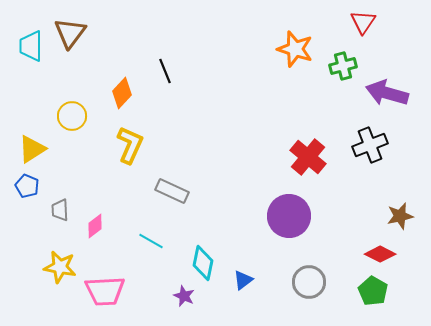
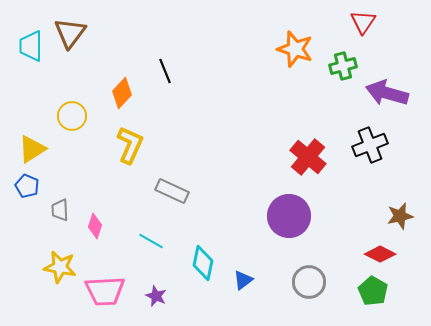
pink diamond: rotated 35 degrees counterclockwise
purple star: moved 28 px left
